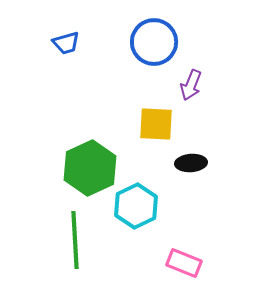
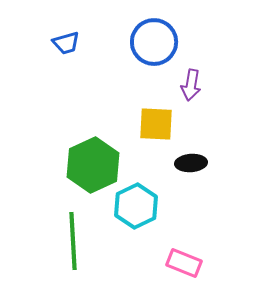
purple arrow: rotated 12 degrees counterclockwise
green hexagon: moved 3 px right, 3 px up
green line: moved 2 px left, 1 px down
